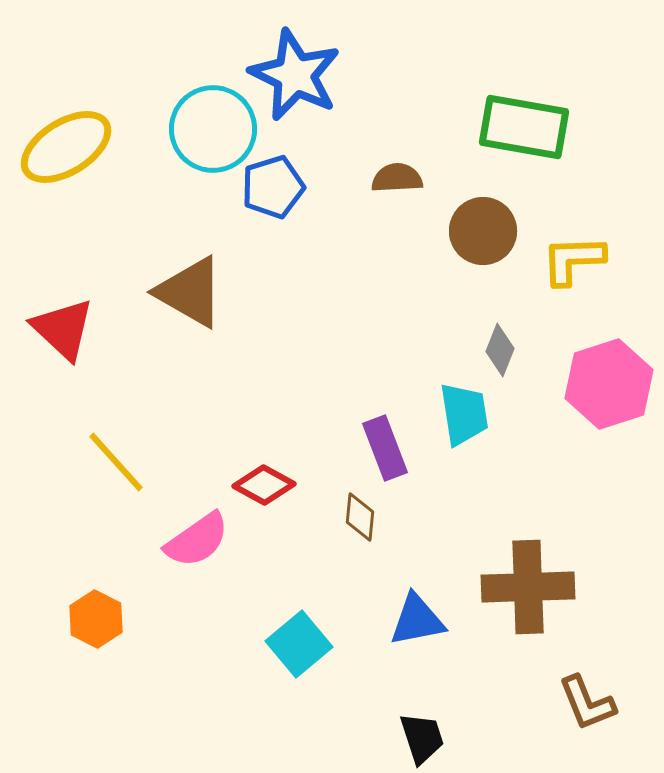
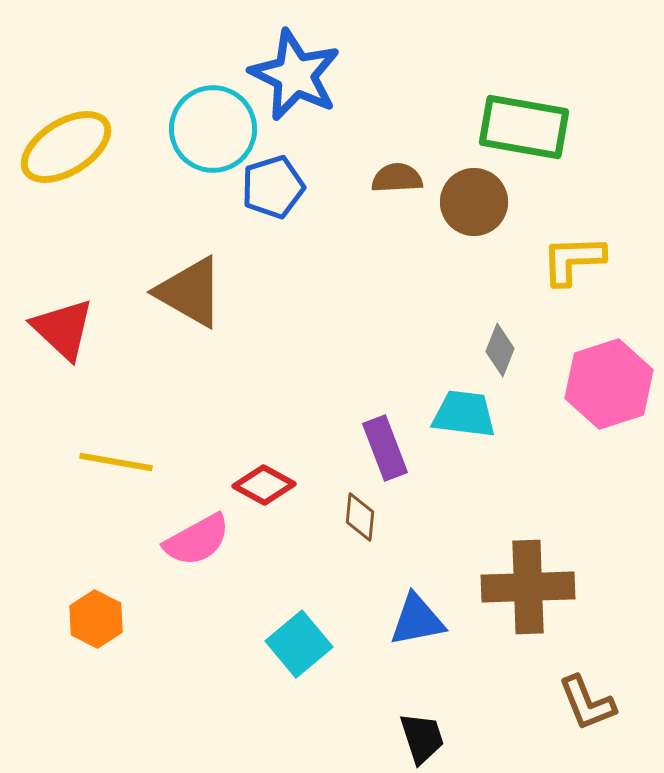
brown circle: moved 9 px left, 29 px up
cyan trapezoid: rotated 74 degrees counterclockwise
yellow line: rotated 38 degrees counterclockwise
pink semicircle: rotated 6 degrees clockwise
